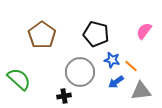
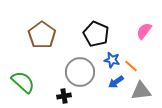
black pentagon: rotated 10 degrees clockwise
green semicircle: moved 4 px right, 3 px down
